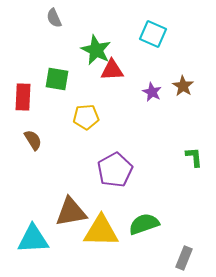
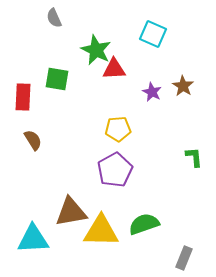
red triangle: moved 2 px right, 1 px up
yellow pentagon: moved 32 px right, 12 px down
